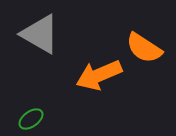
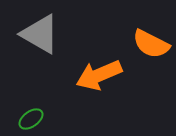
orange semicircle: moved 7 px right, 4 px up; rotated 6 degrees counterclockwise
